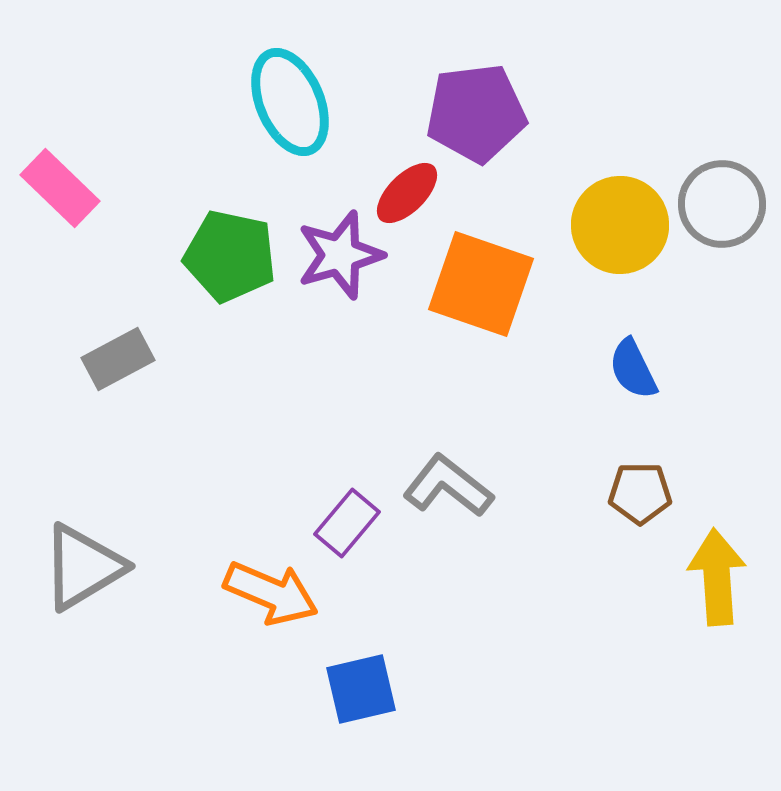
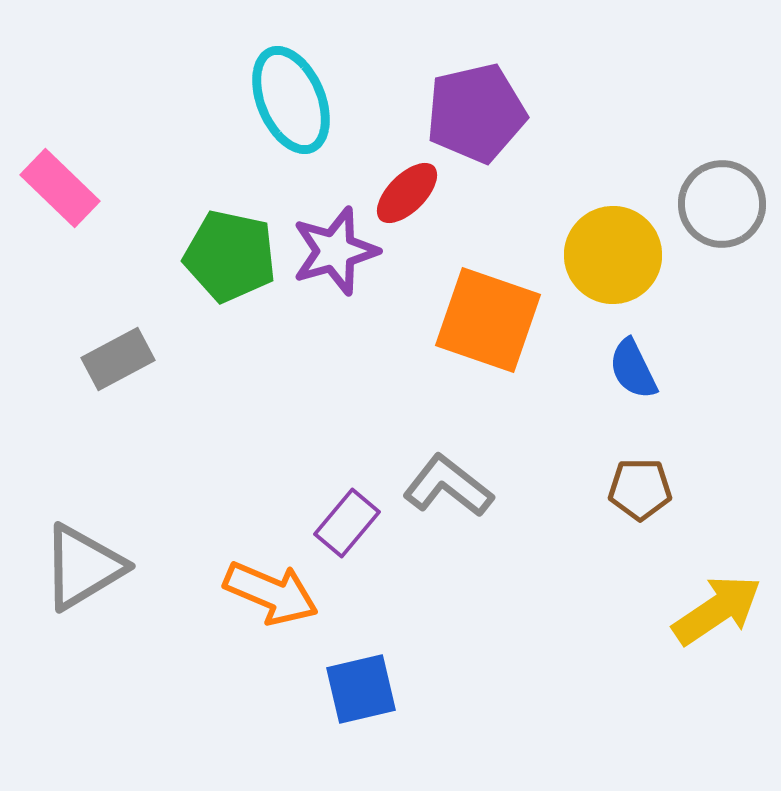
cyan ellipse: moved 1 px right, 2 px up
purple pentagon: rotated 6 degrees counterclockwise
yellow circle: moved 7 px left, 30 px down
purple star: moved 5 px left, 4 px up
orange square: moved 7 px right, 36 px down
brown pentagon: moved 4 px up
yellow arrow: moved 33 px down; rotated 60 degrees clockwise
